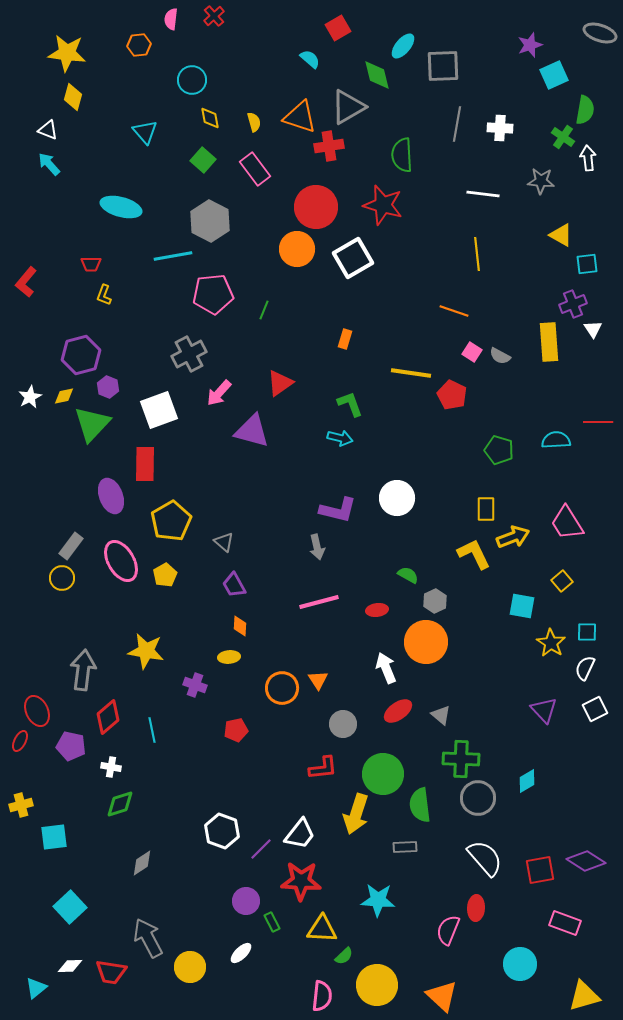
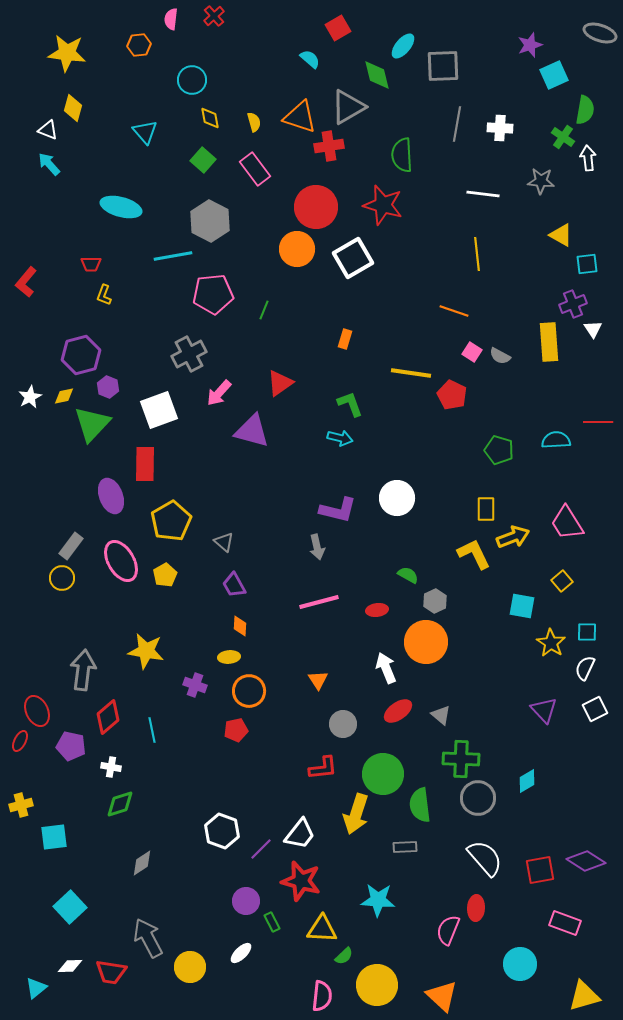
yellow diamond at (73, 97): moved 11 px down
orange circle at (282, 688): moved 33 px left, 3 px down
red star at (301, 881): rotated 12 degrees clockwise
